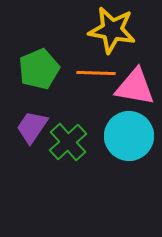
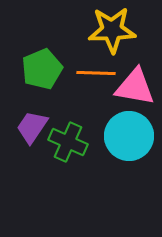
yellow star: rotated 12 degrees counterclockwise
green pentagon: moved 3 px right
green cross: rotated 24 degrees counterclockwise
